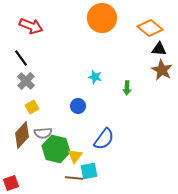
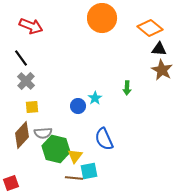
cyan star: moved 21 px down; rotated 24 degrees clockwise
yellow square: rotated 24 degrees clockwise
blue semicircle: rotated 120 degrees clockwise
